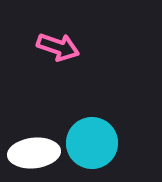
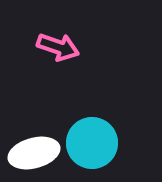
white ellipse: rotated 9 degrees counterclockwise
